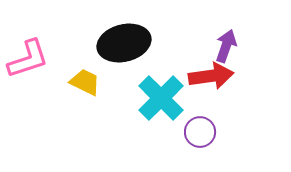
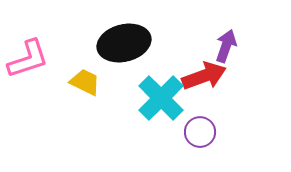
red arrow: moved 7 px left; rotated 12 degrees counterclockwise
